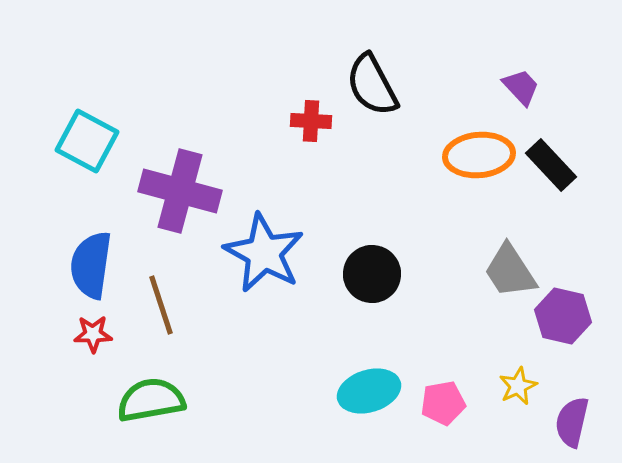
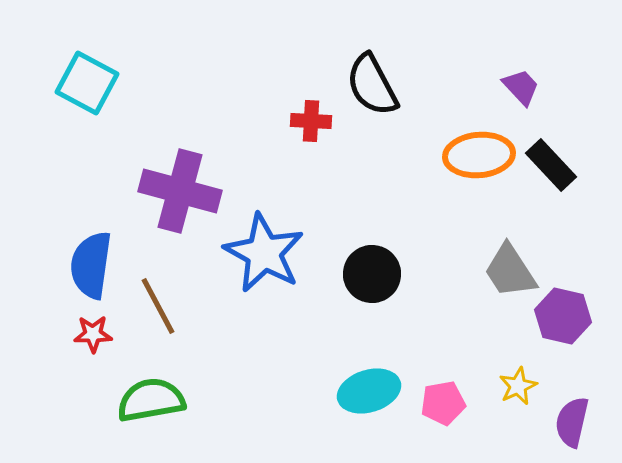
cyan square: moved 58 px up
brown line: moved 3 px left, 1 px down; rotated 10 degrees counterclockwise
